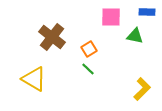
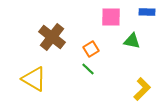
green triangle: moved 3 px left, 5 px down
orange square: moved 2 px right
